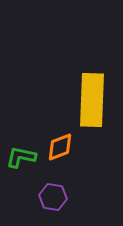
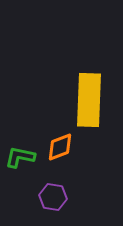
yellow rectangle: moved 3 px left
green L-shape: moved 1 px left
